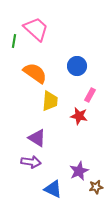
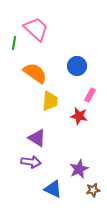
green line: moved 2 px down
purple star: moved 2 px up
brown star: moved 3 px left, 3 px down
